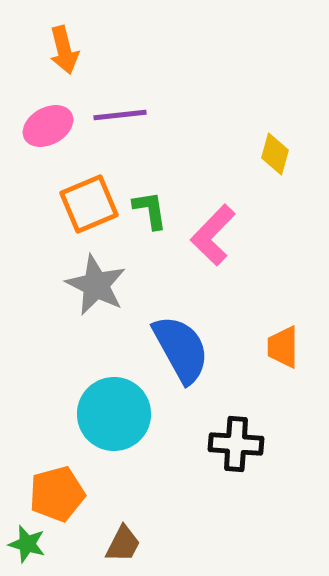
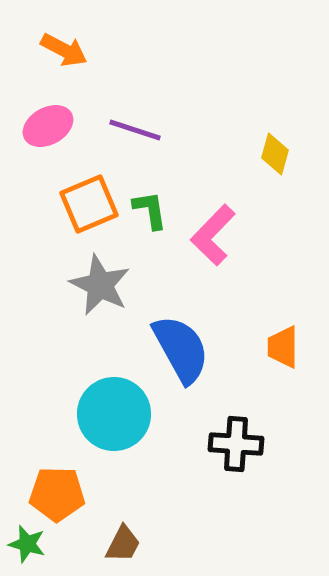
orange arrow: rotated 48 degrees counterclockwise
purple line: moved 15 px right, 15 px down; rotated 24 degrees clockwise
gray star: moved 4 px right
orange pentagon: rotated 16 degrees clockwise
